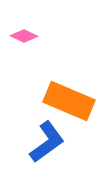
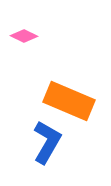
blue L-shape: rotated 24 degrees counterclockwise
